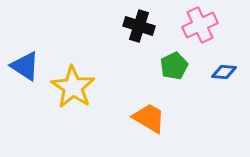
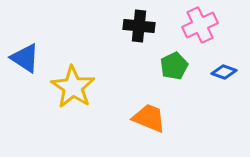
black cross: rotated 12 degrees counterclockwise
blue triangle: moved 8 px up
blue diamond: rotated 15 degrees clockwise
orange trapezoid: rotated 9 degrees counterclockwise
